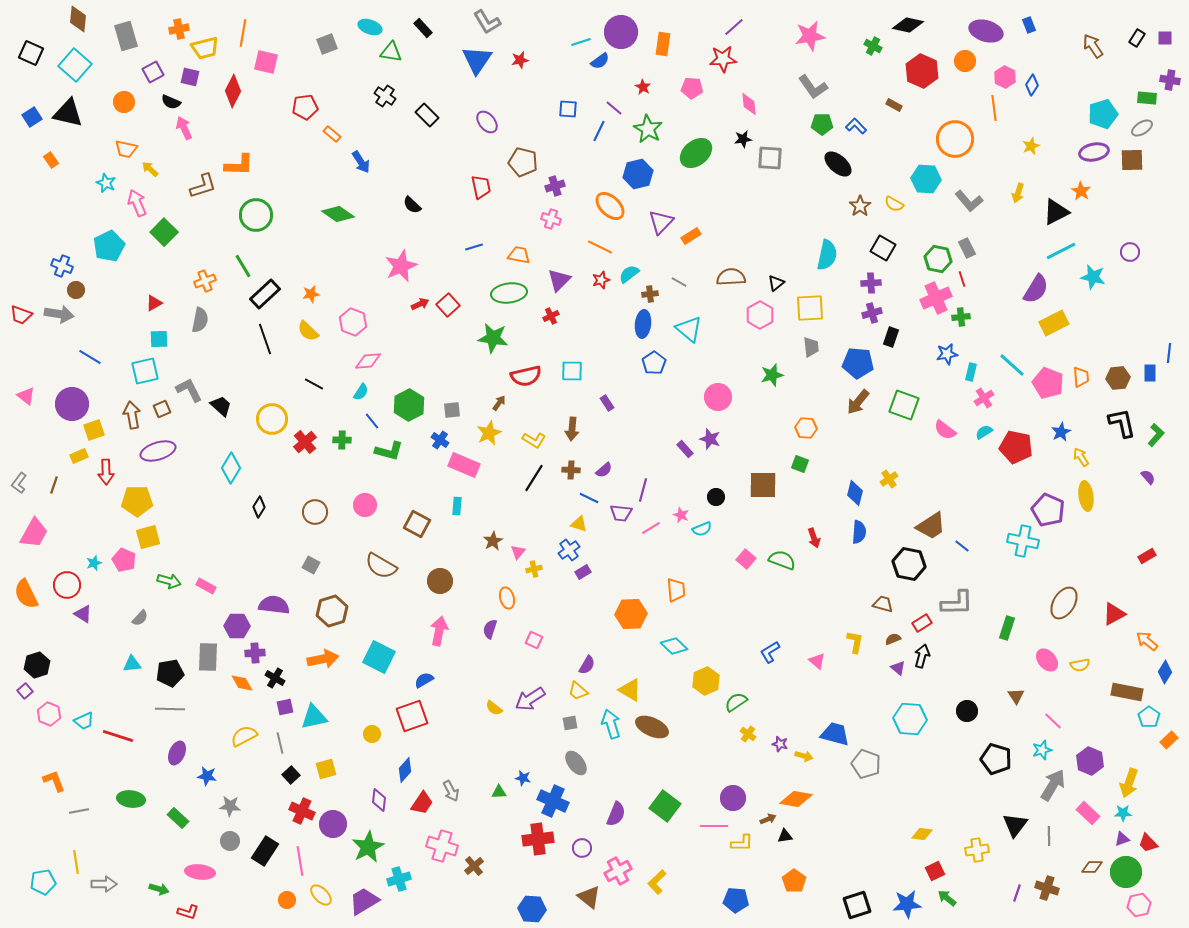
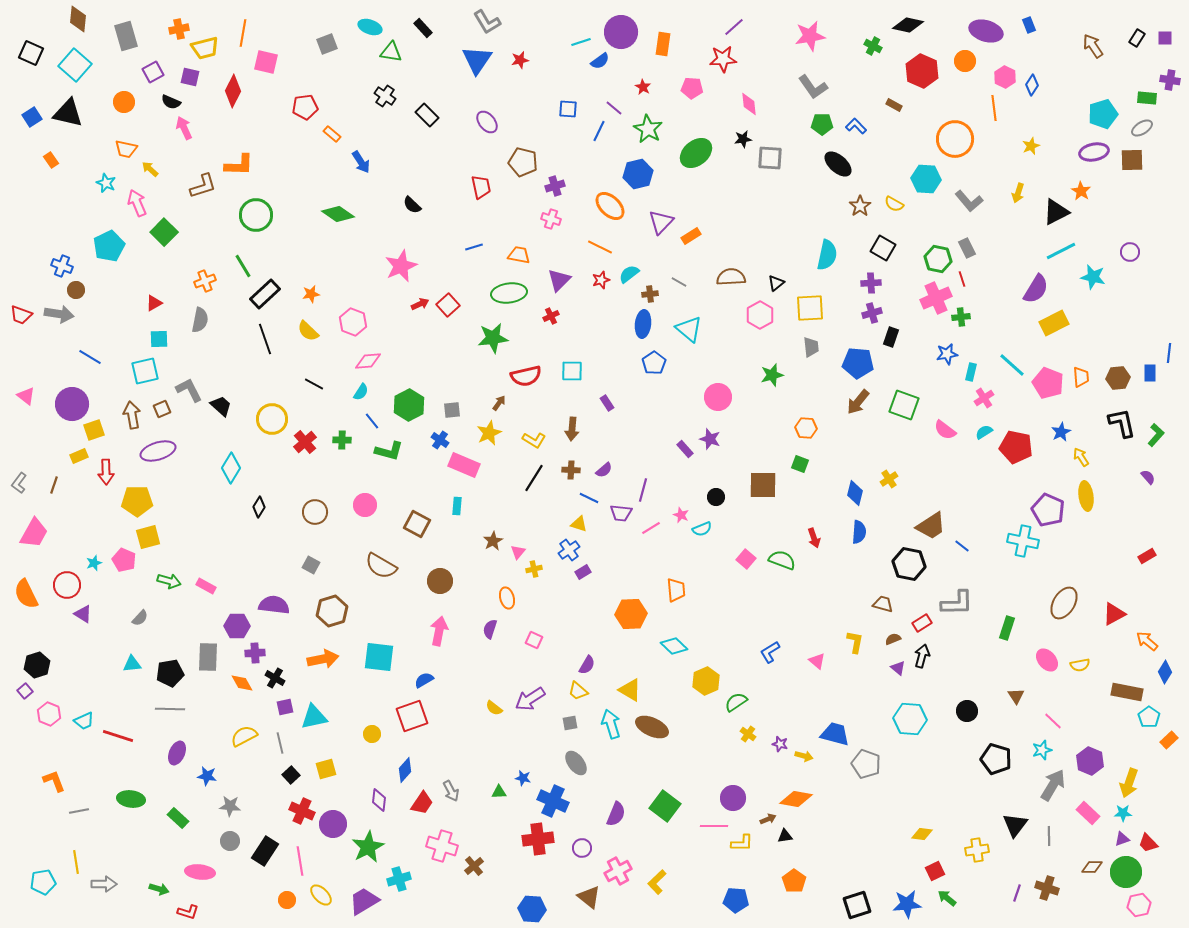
green star at (493, 338): rotated 16 degrees counterclockwise
cyan square at (379, 657): rotated 20 degrees counterclockwise
